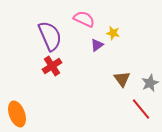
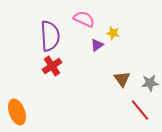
purple semicircle: rotated 20 degrees clockwise
gray star: rotated 18 degrees clockwise
red line: moved 1 px left, 1 px down
orange ellipse: moved 2 px up
